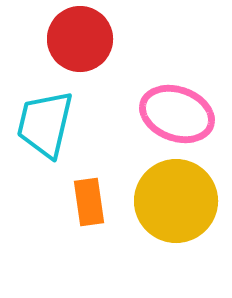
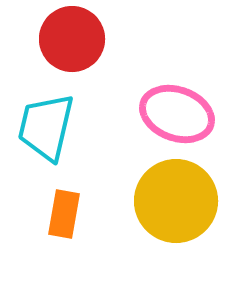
red circle: moved 8 px left
cyan trapezoid: moved 1 px right, 3 px down
orange rectangle: moved 25 px left, 12 px down; rotated 18 degrees clockwise
